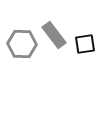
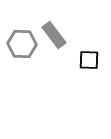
black square: moved 4 px right, 16 px down; rotated 10 degrees clockwise
